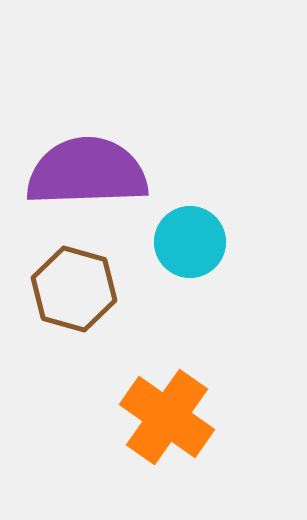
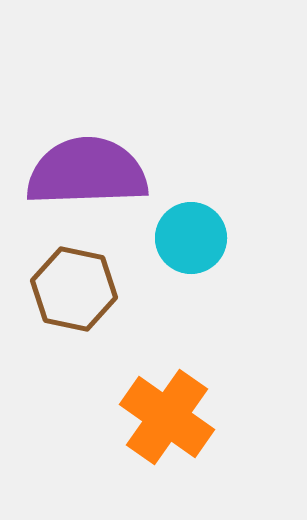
cyan circle: moved 1 px right, 4 px up
brown hexagon: rotated 4 degrees counterclockwise
